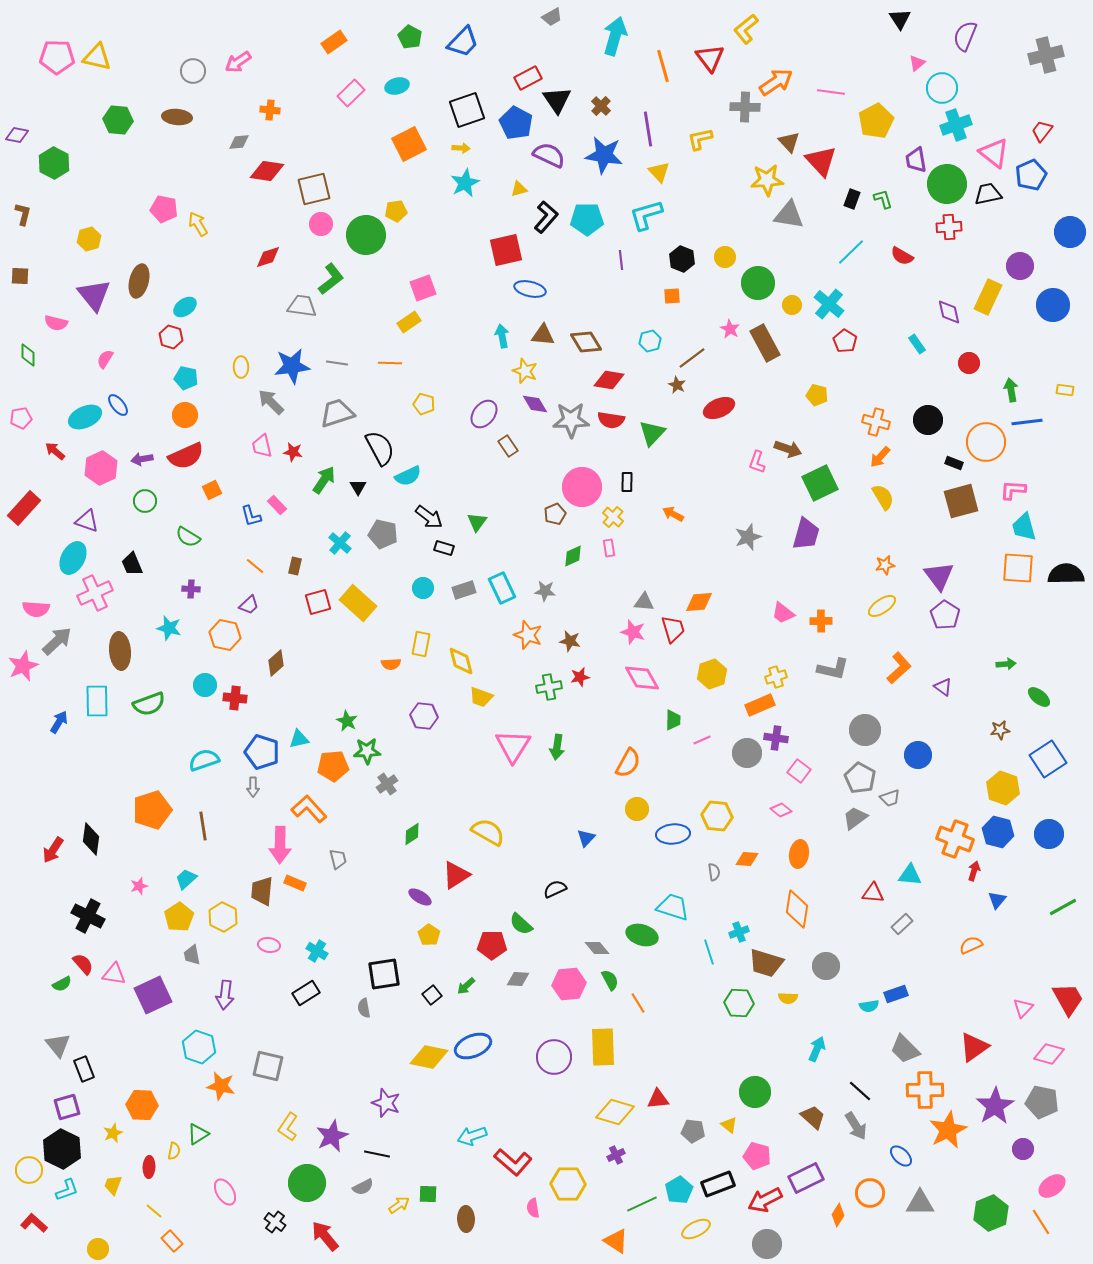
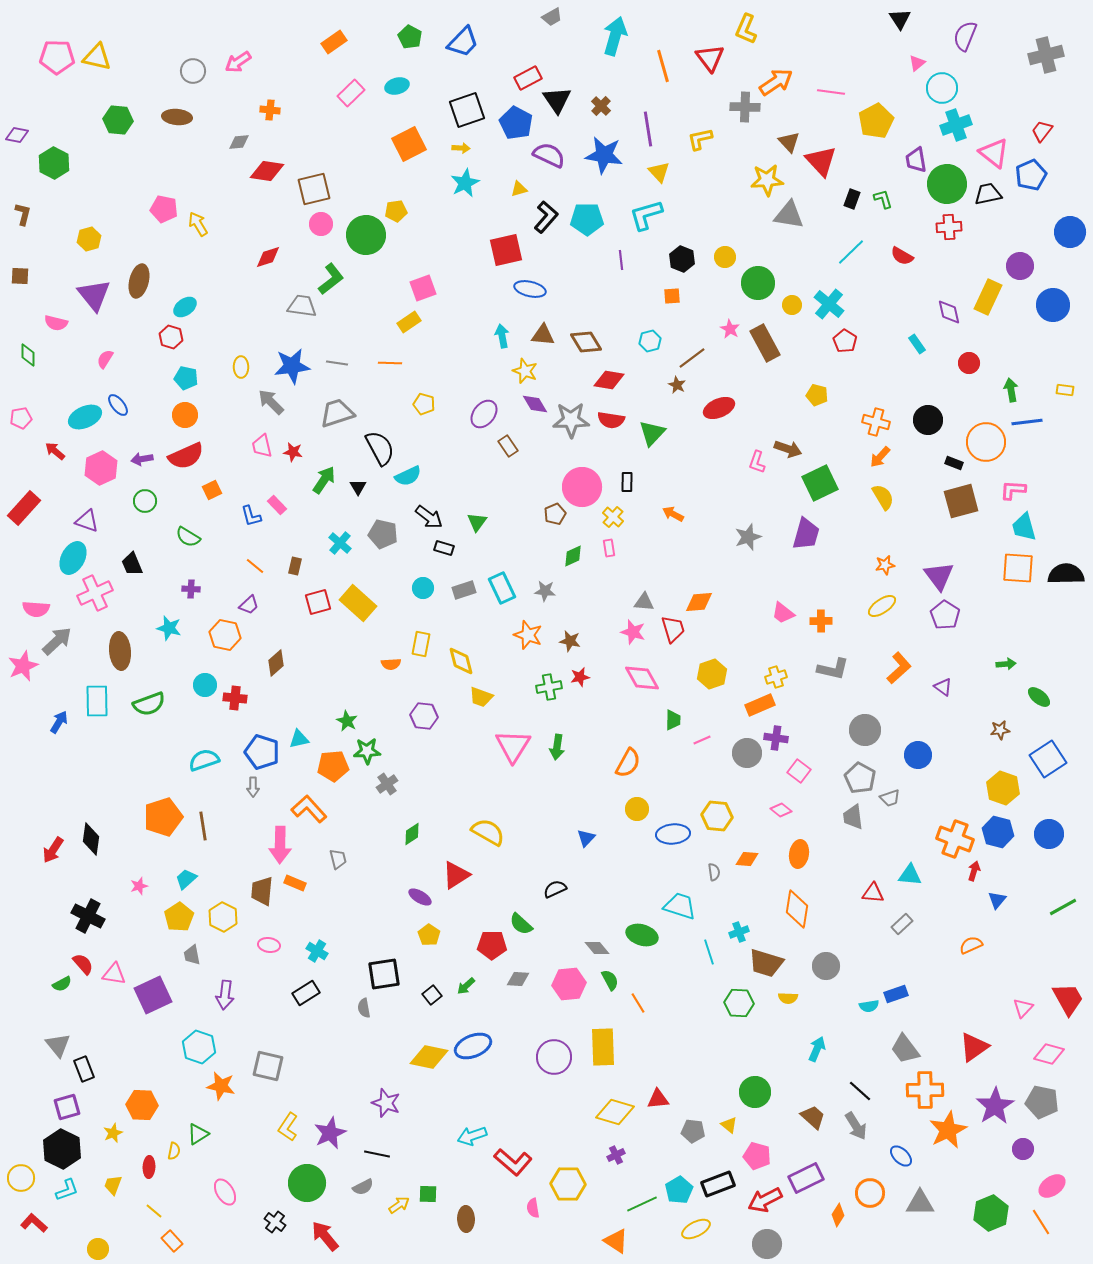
yellow L-shape at (746, 29): rotated 28 degrees counterclockwise
orange pentagon at (152, 810): moved 11 px right, 7 px down
gray trapezoid at (855, 818): moved 2 px left, 1 px up; rotated 60 degrees counterclockwise
cyan trapezoid at (673, 907): moved 7 px right, 1 px up
gray trapezoid at (905, 1049): rotated 8 degrees clockwise
purple star at (332, 1136): moved 2 px left, 3 px up
yellow circle at (29, 1170): moved 8 px left, 8 px down
